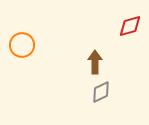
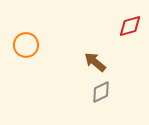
orange circle: moved 4 px right
brown arrow: rotated 50 degrees counterclockwise
